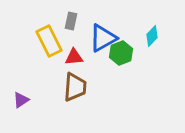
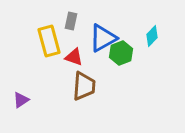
yellow rectangle: rotated 12 degrees clockwise
red triangle: rotated 24 degrees clockwise
brown trapezoid: moved 9 px right, 1 px up
